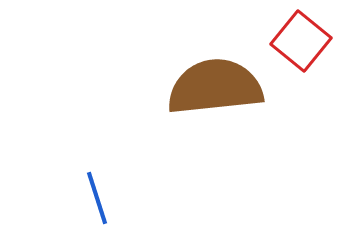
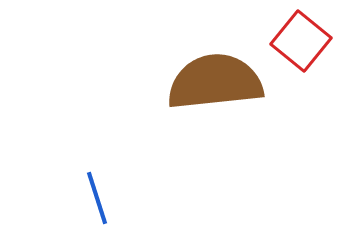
brown semicircle: moved 5 px up
